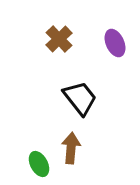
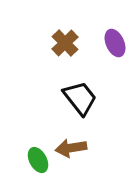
brown cross: moved 6 px right, 4 px down
brown arrow: rotated 104 degrees counterclockwise
green ellipse: moved 1 px left, 4 px up
